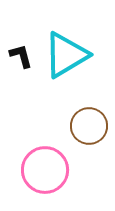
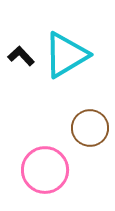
black L-shape: rotated 28 degrees counterclockwise
brown circle: moved 1 px right, 2 px down
